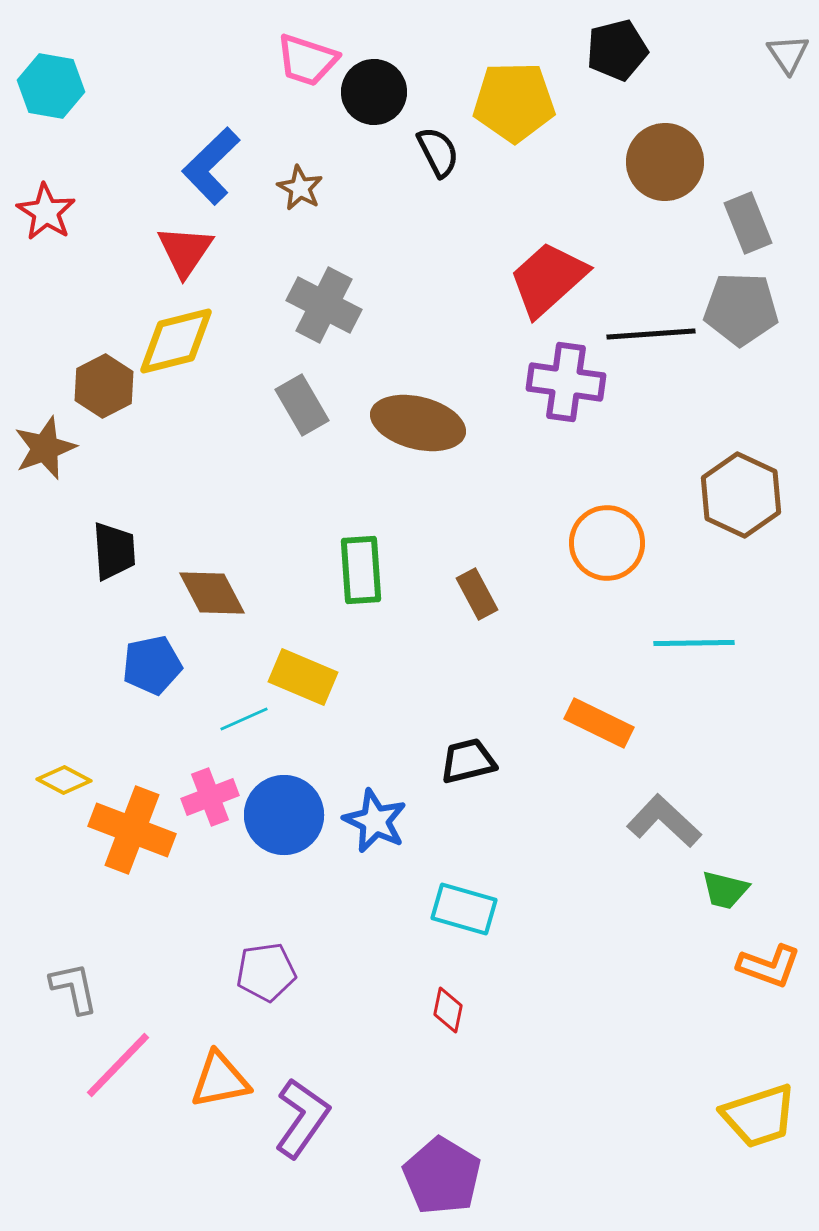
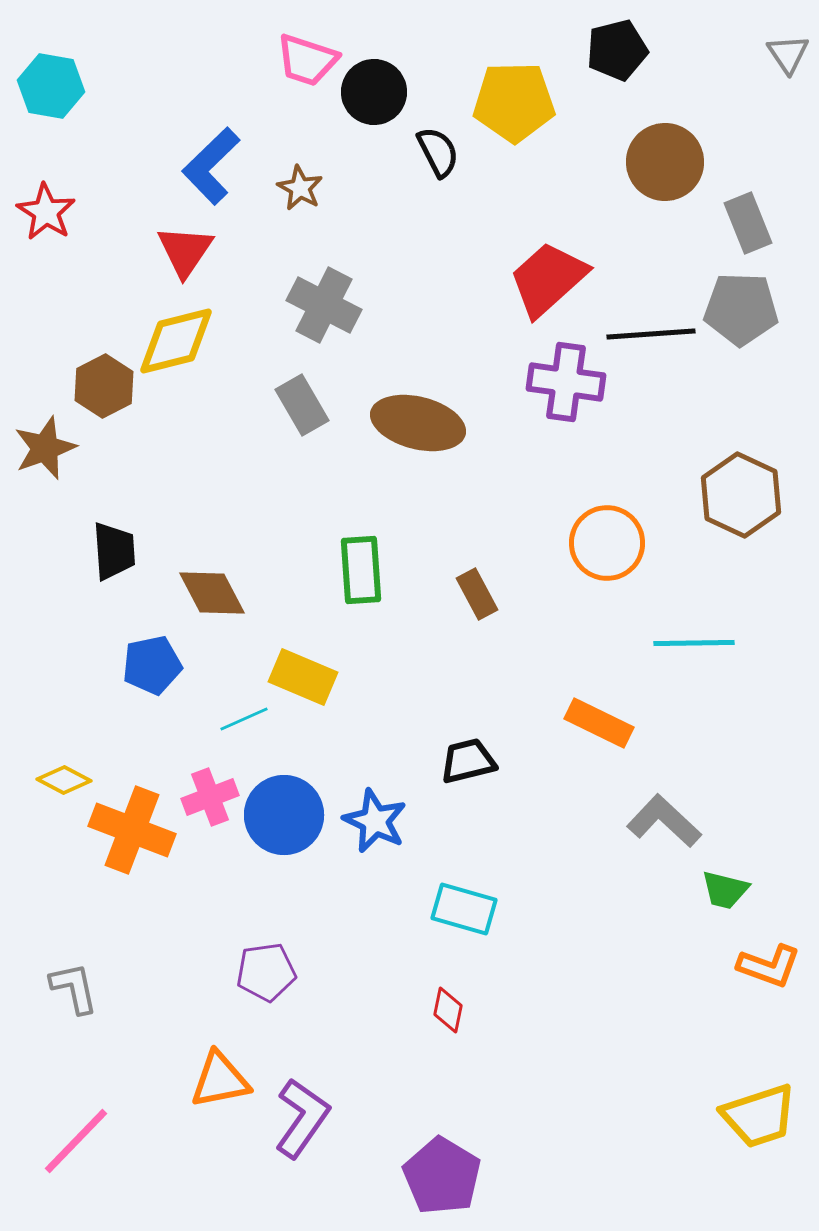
pink line at (118, 1065): moved 42 px left, 76 px down
